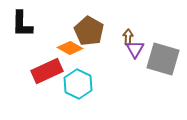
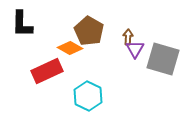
cyan hexagon: moved 10 px right, 12 px down
